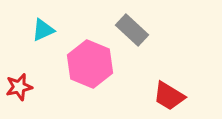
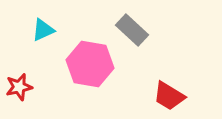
pink hexagon: rotated 12 degrees counterclockwise
